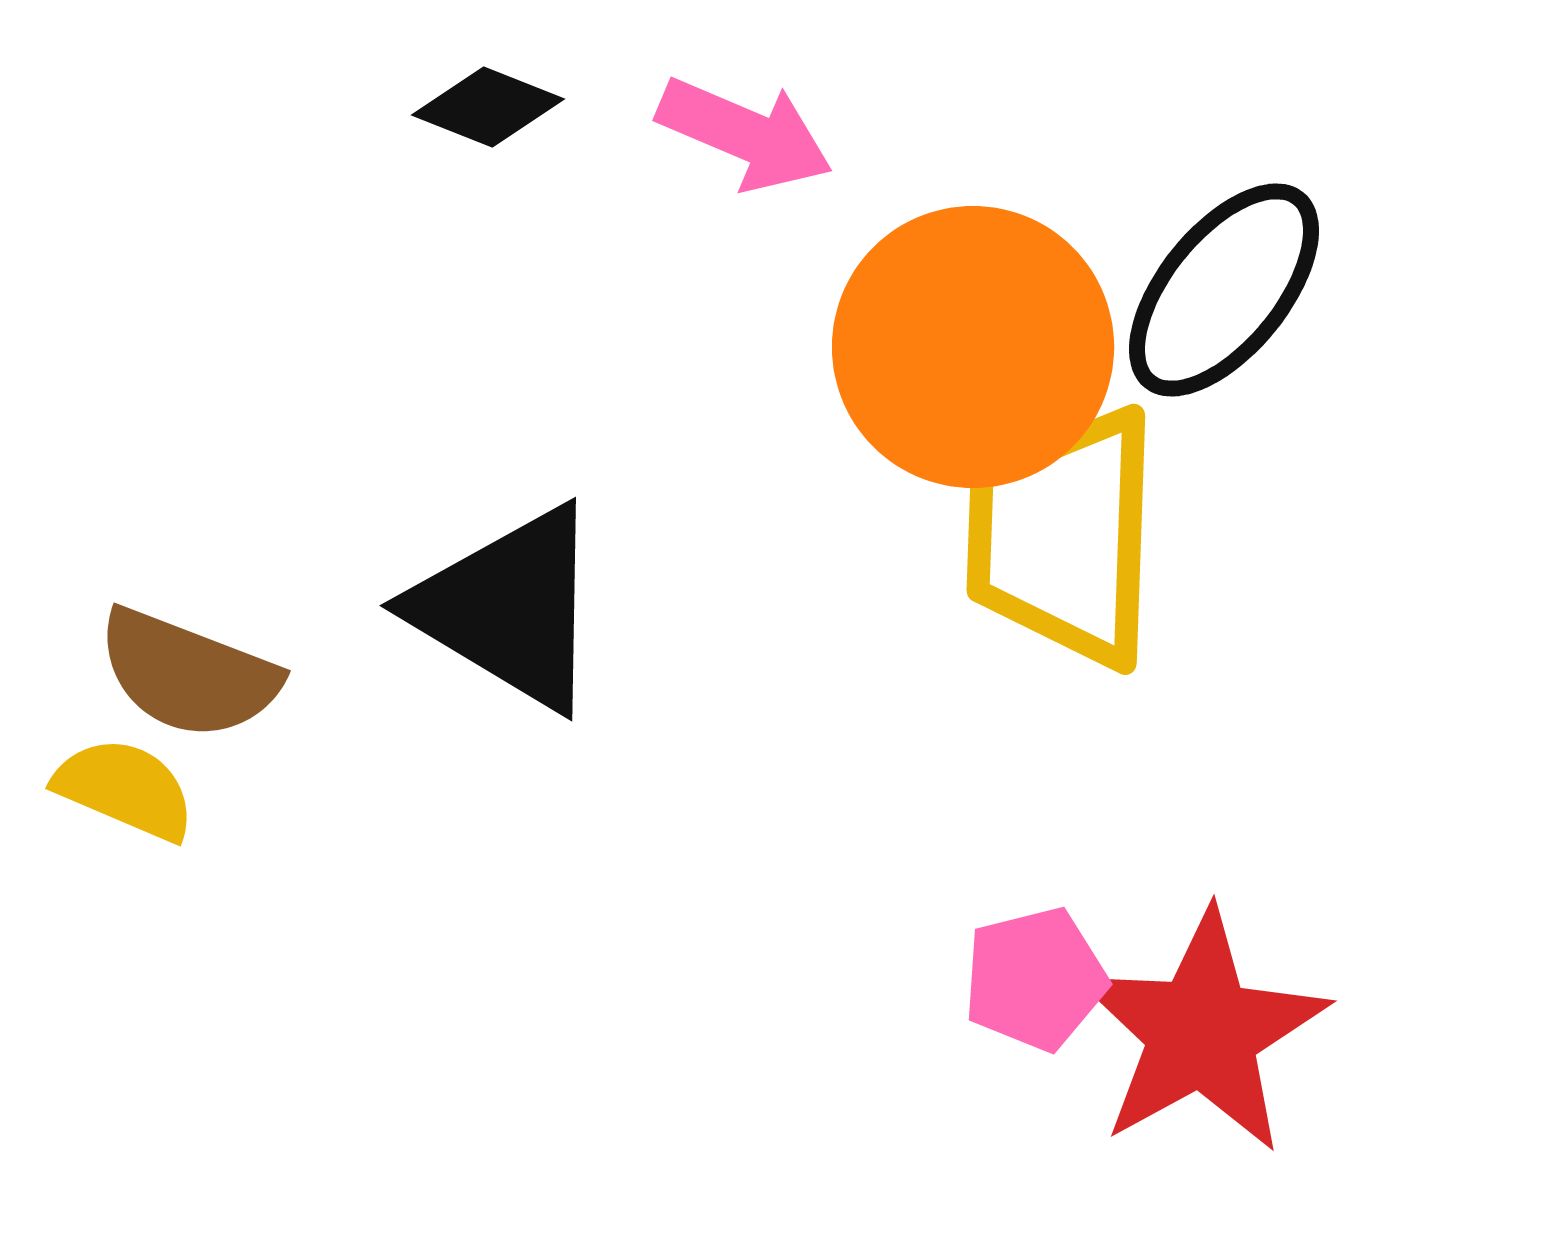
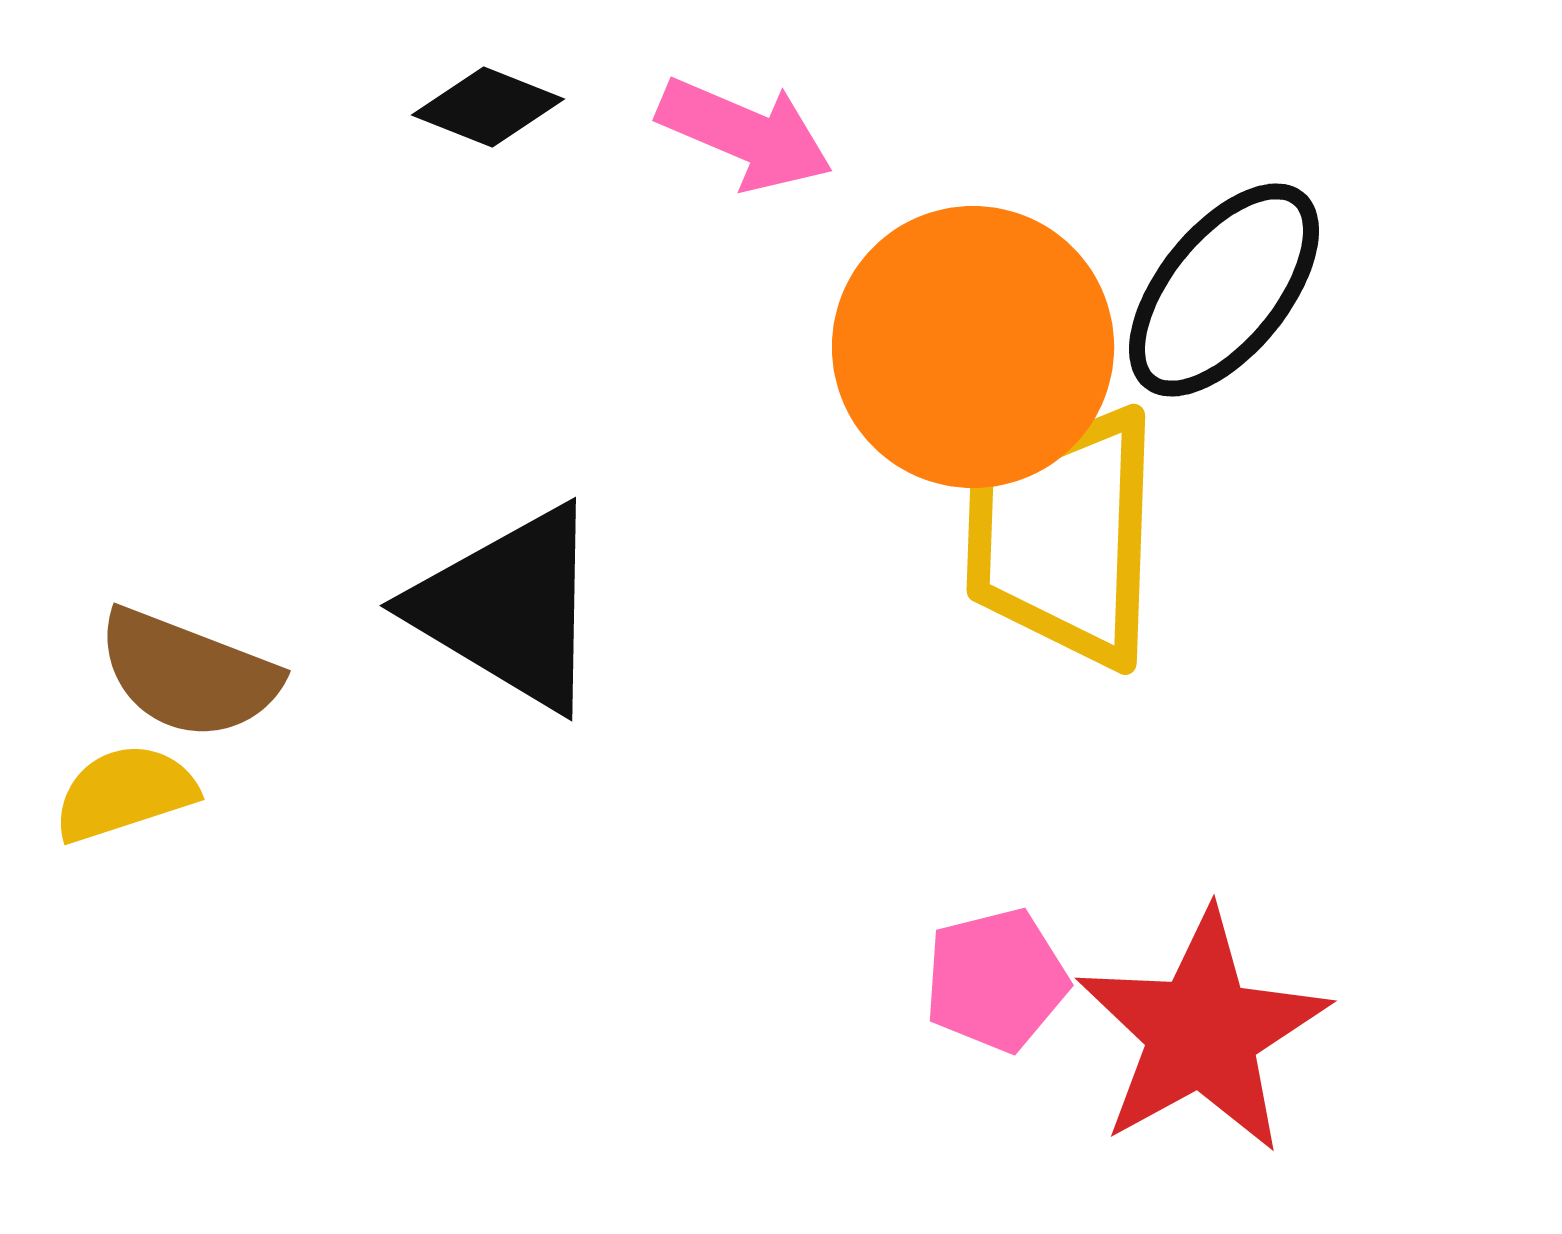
yellow semicircle: moved 4 px down; rotated 41 degrees counterclockwise
pink pentagon: moved 39 px left, 1 px down
